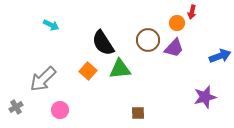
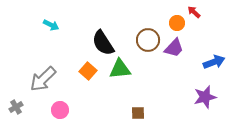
red arrow: moved 2 px right; rotated 120 degrees clockwise
blue arrow: moved 6 px left, 6 px down
